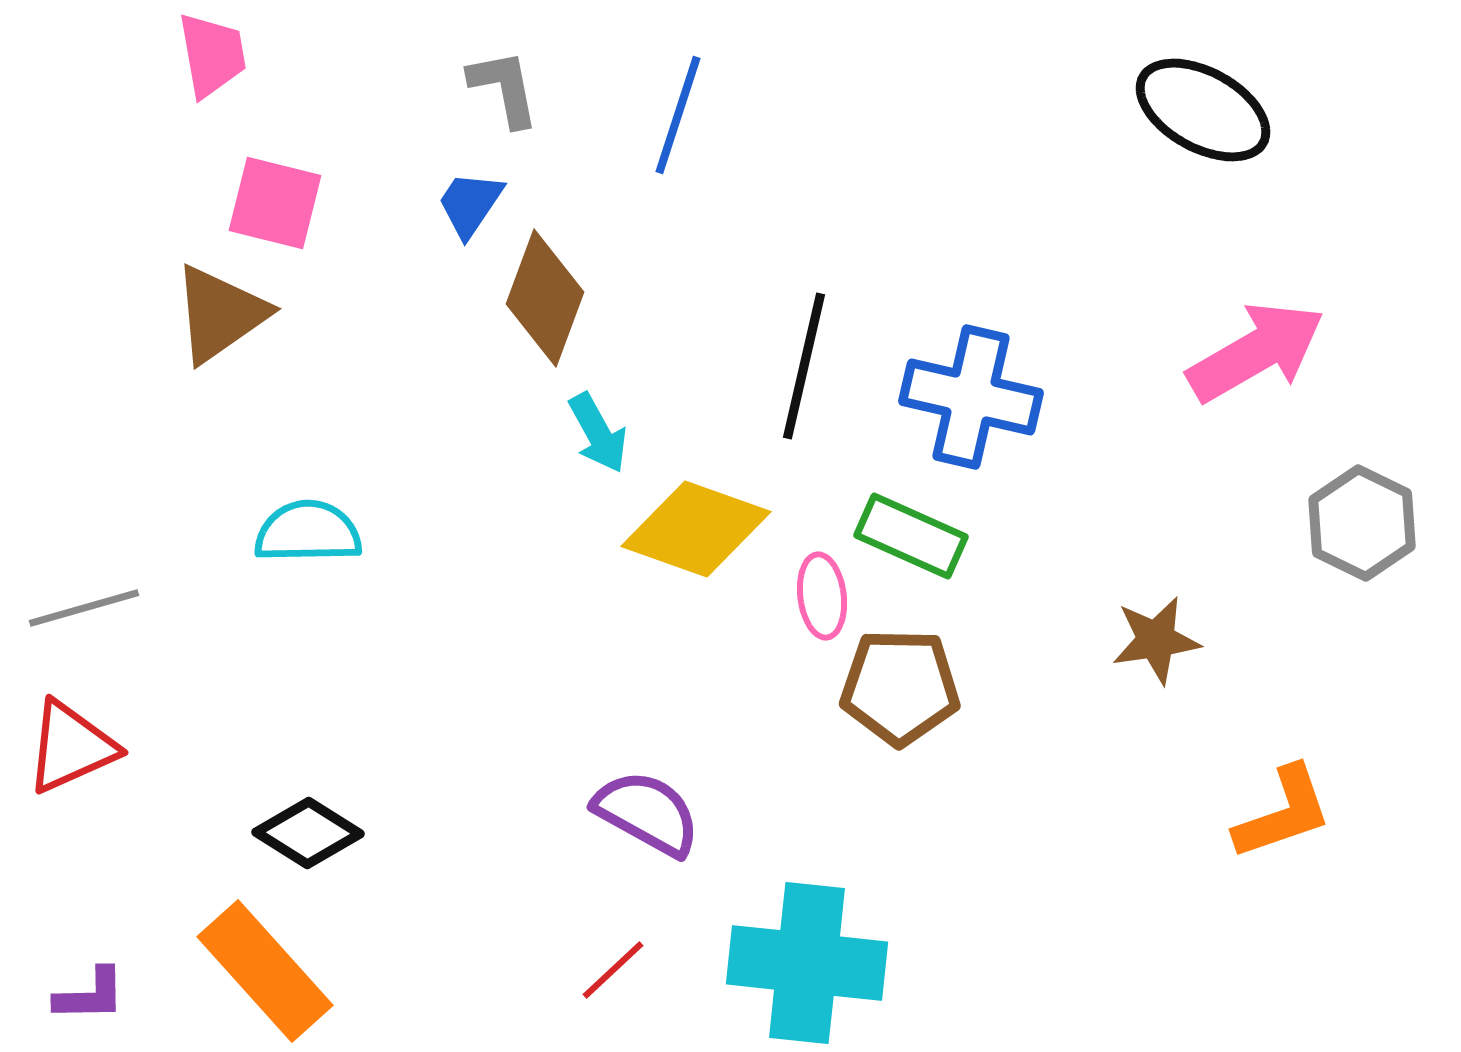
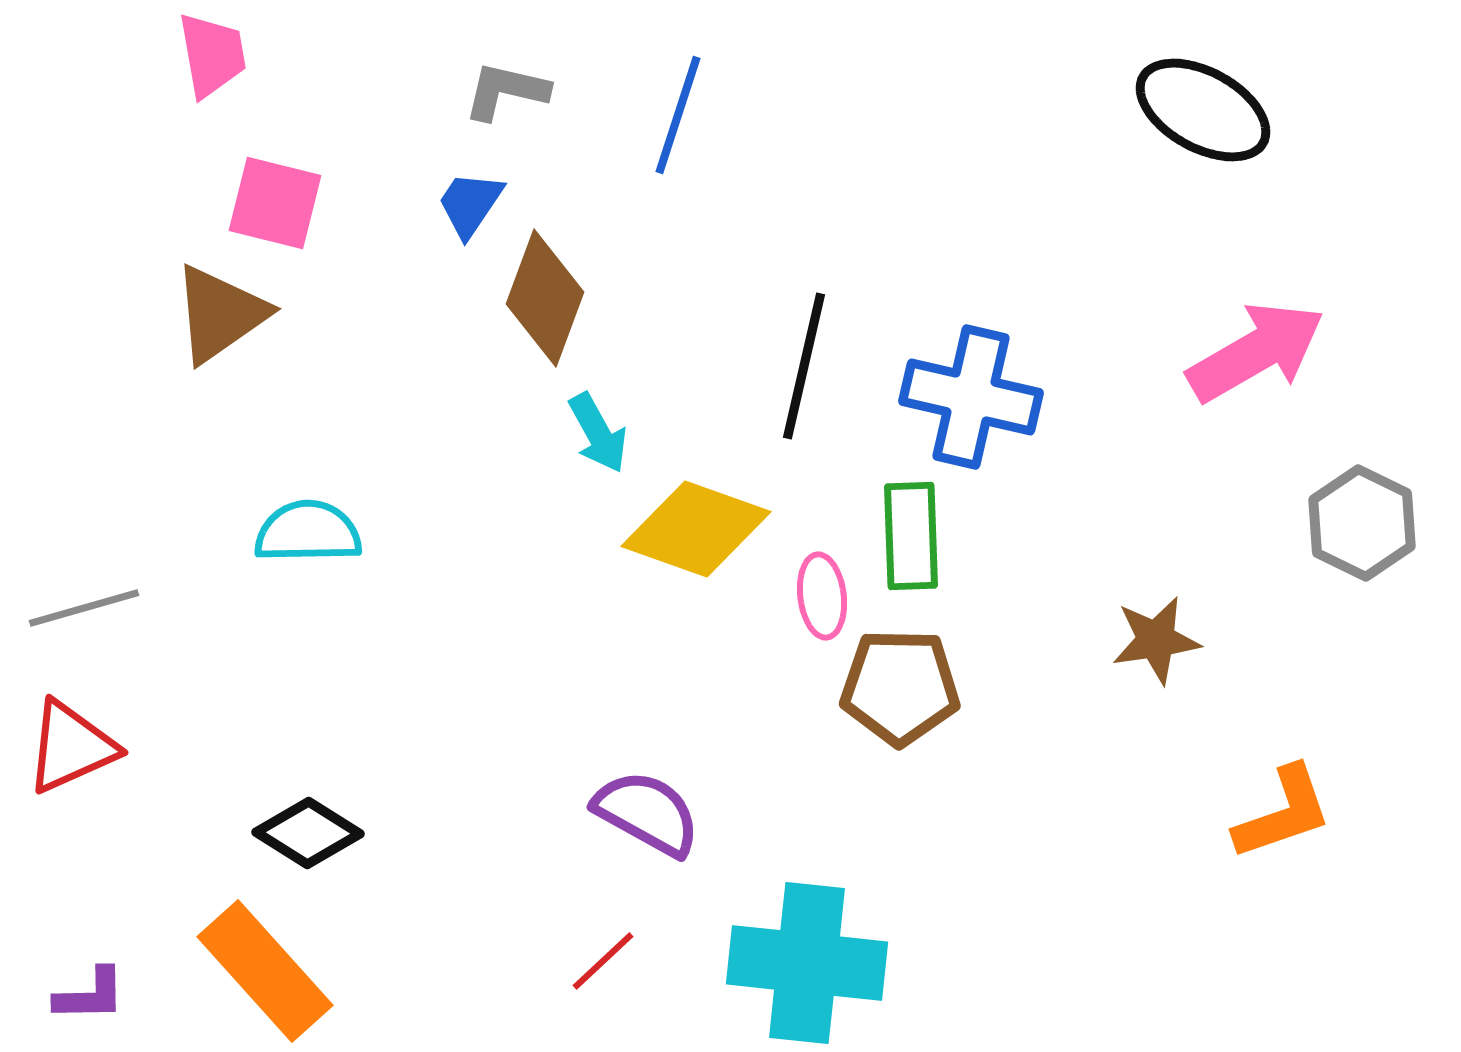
gray L-shape: moved 2 px right, 3 px down; rotated 66 degrees counterclockwise
green rectangle: rotated 64 degrees clockwise
red line: moved 10 px left, 9 px up
